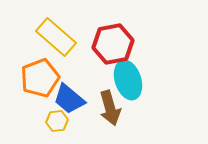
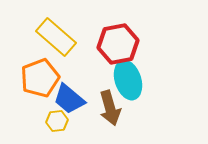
red hexagon: moved 5 px right
